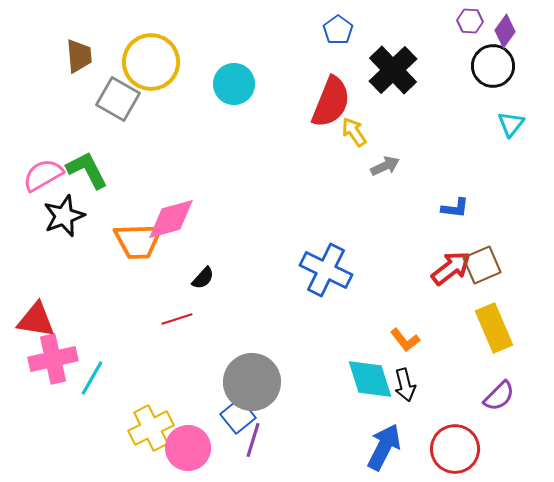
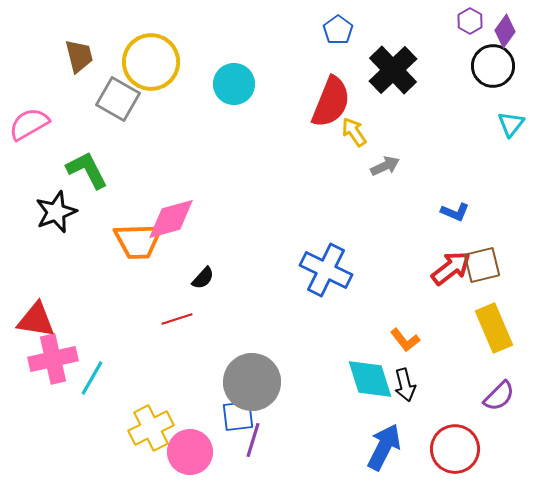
purple hexagon: rotated 25 degrees clockwise
brown trapezoid: rotated 9 degrees counterclockwise
pink semicircle: moved 14 px left, 51 px up
blue L-shape: moved 4 px down; rotated 16 degrees clockwise
black star: moved 8 px left, 4 px up
brown square: rotated 9 degrees clockwise
blue square: rotated 32 degrees clockwise
pink circle: moved 2 px right, 4 px down
